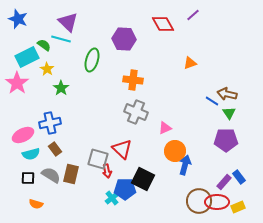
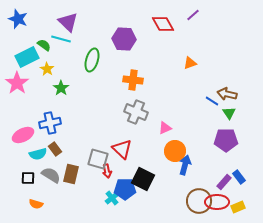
cyan semicircle at (31, 154): moved 7 px right
